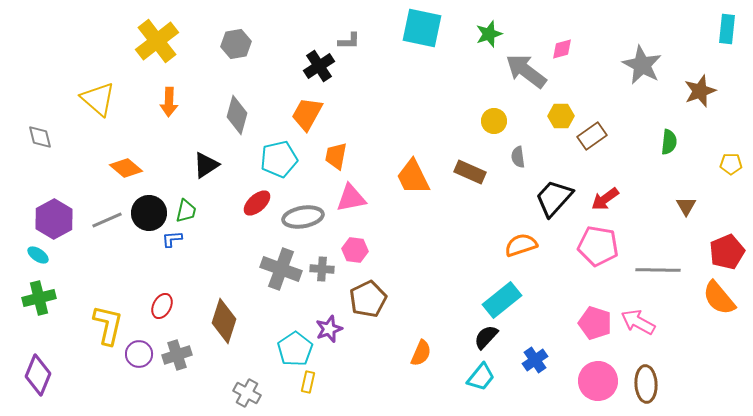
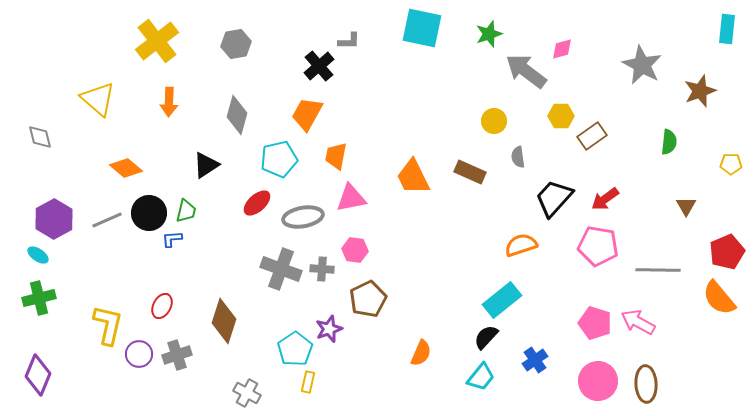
black cross at (319, 66): rotated 8 degrees counterclockwise
